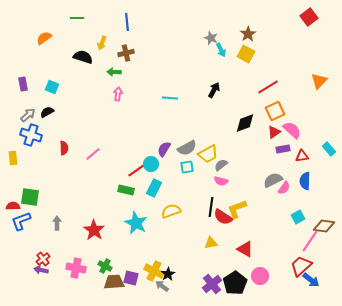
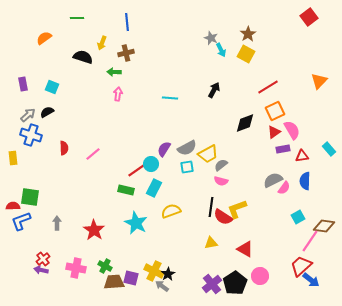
pink semicircle at (292, 130): rotated 18 degrees clockwise
